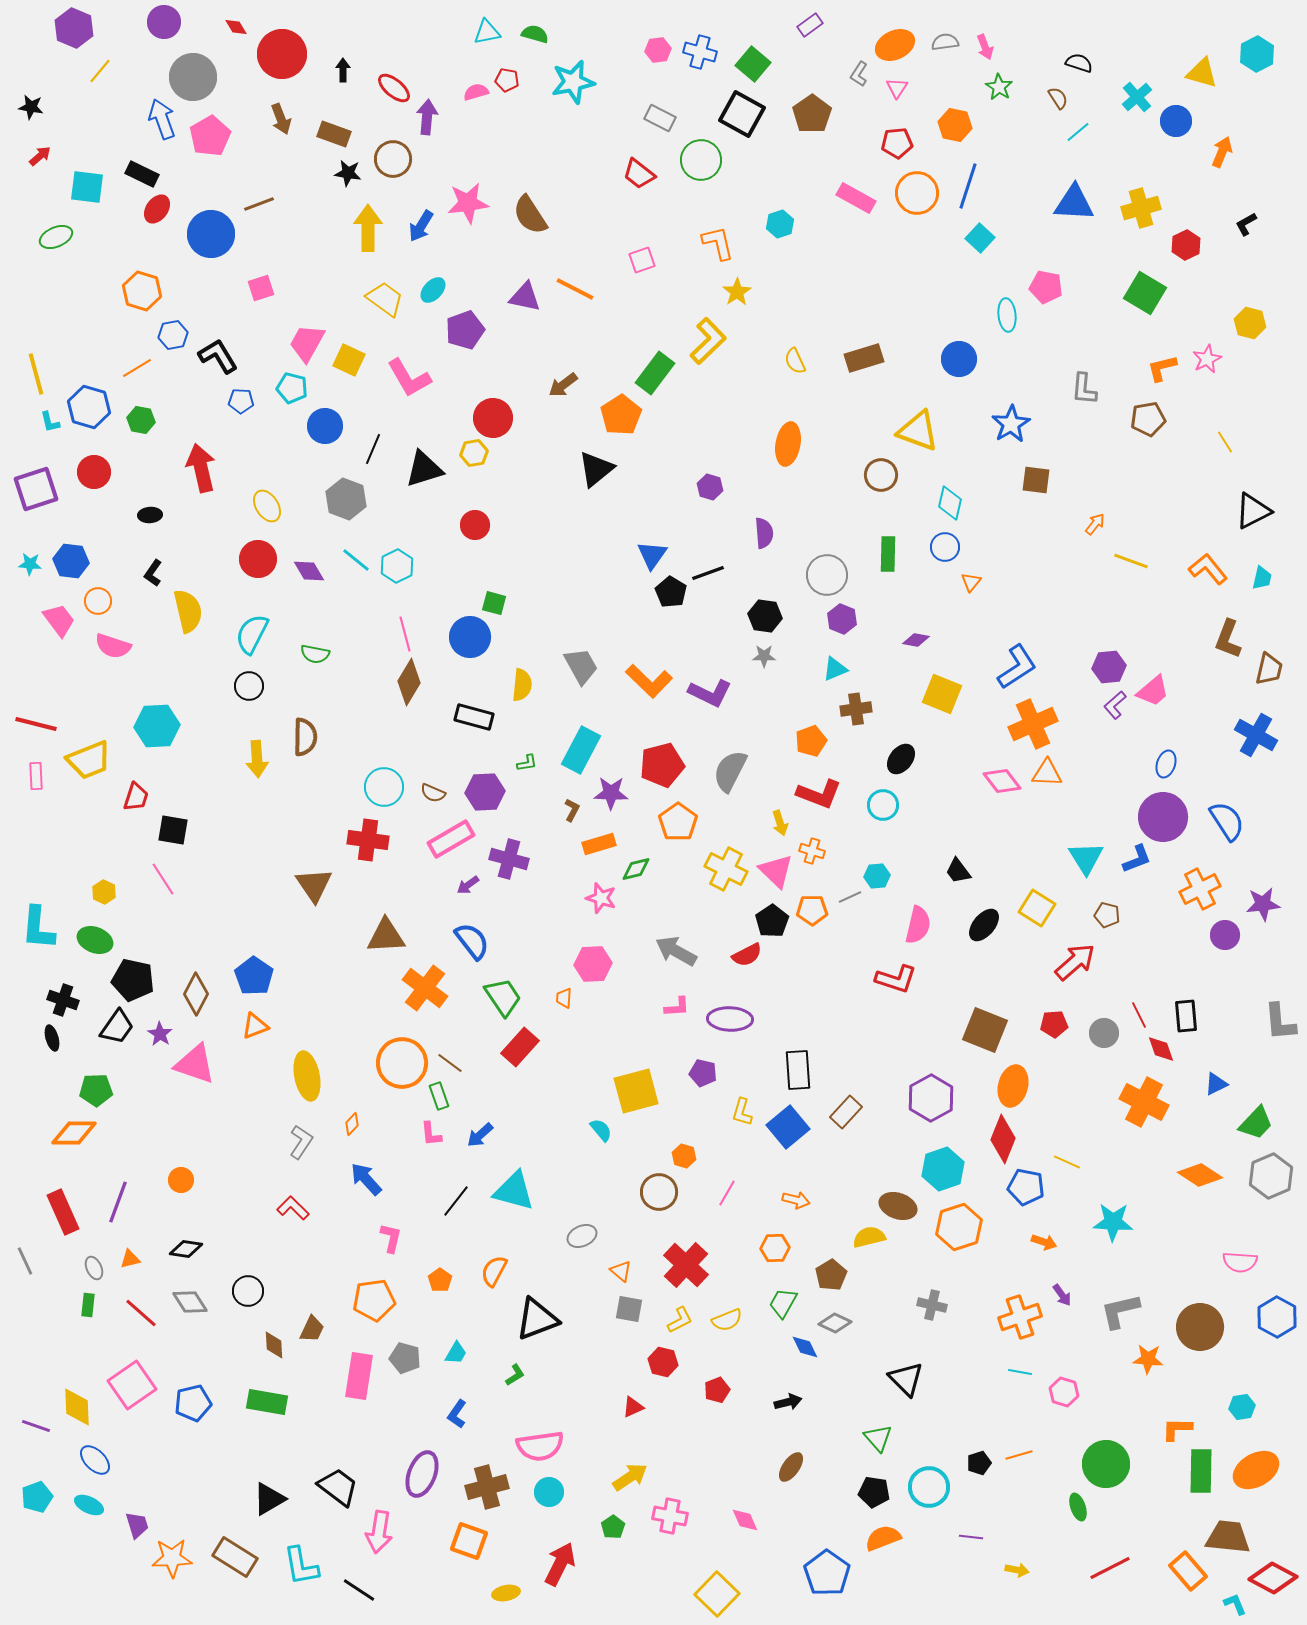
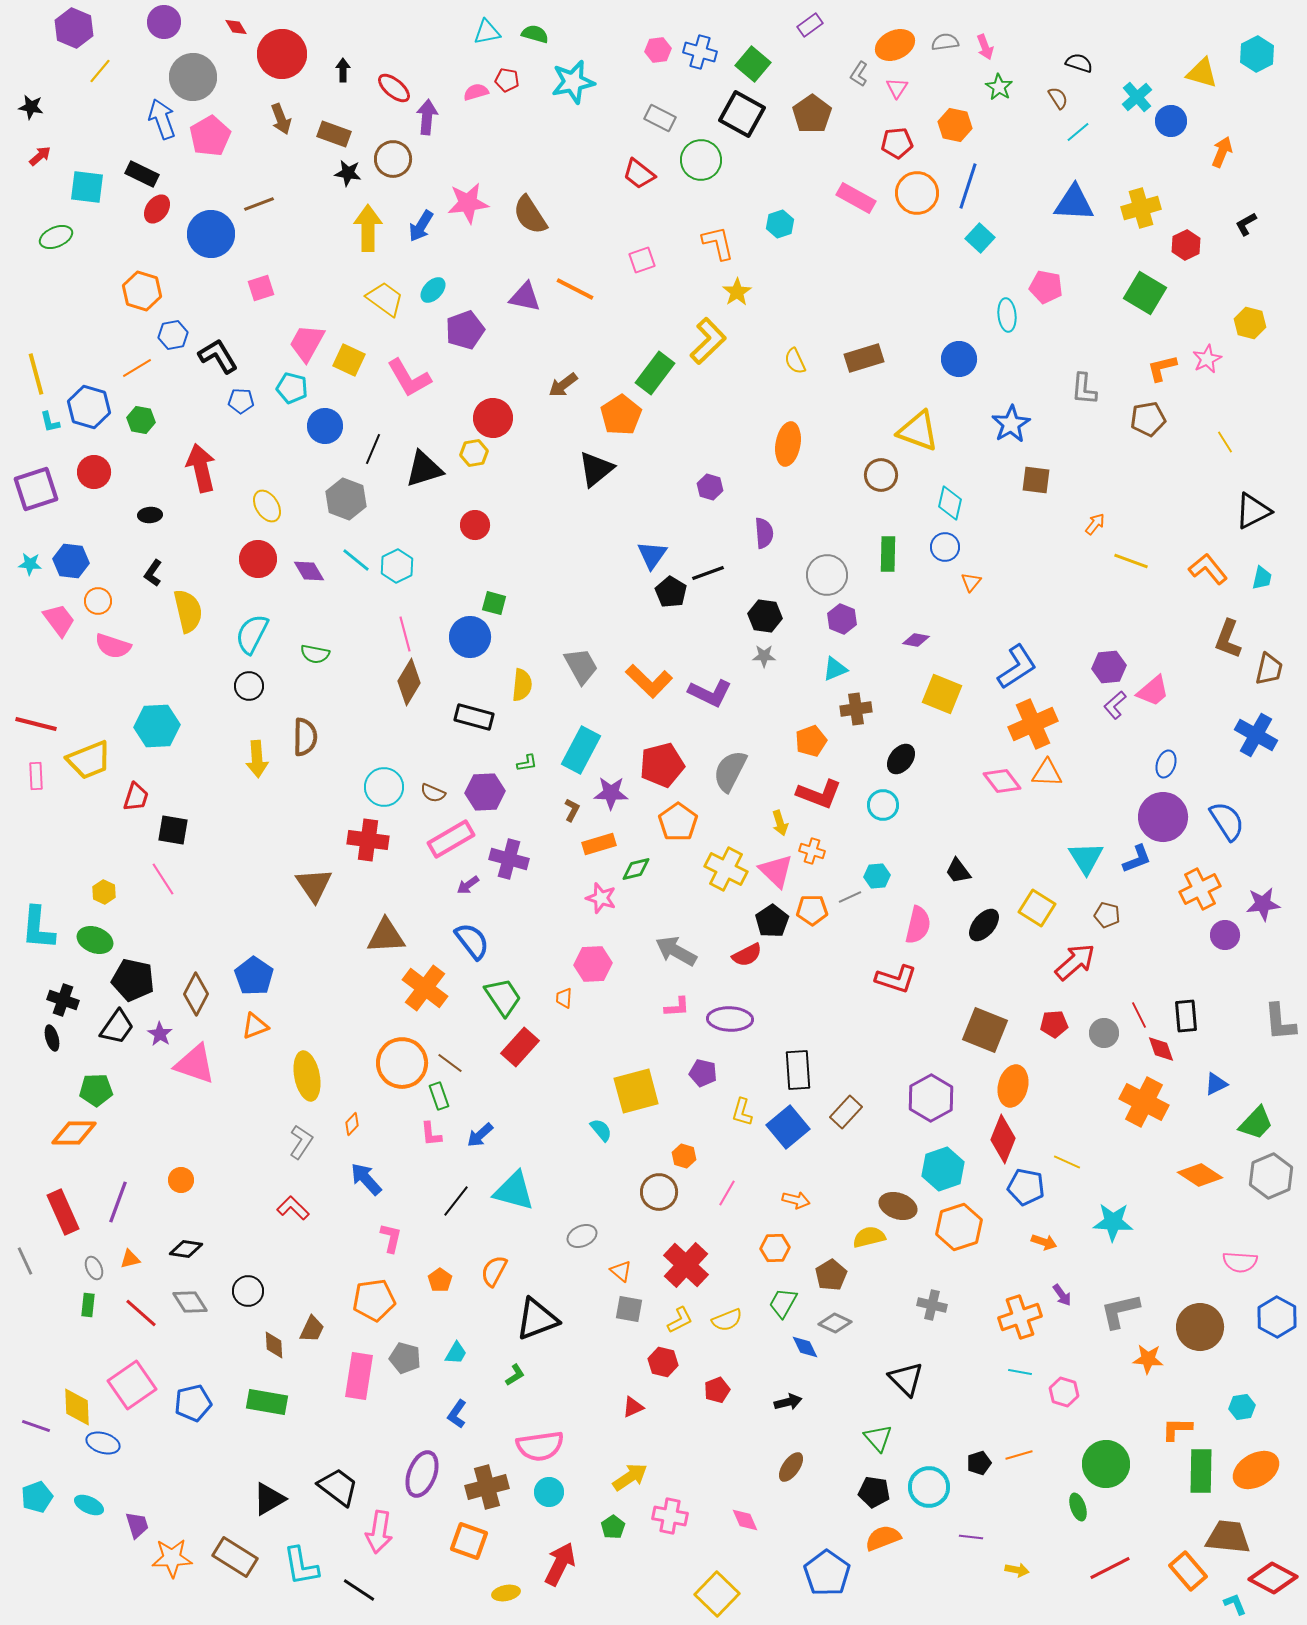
blue circle at (1176, 121): moved 5 px left
blue ellipse at (95, 1460): moved 8 px right, 17 px up; rotated 28 degrees counterclockwise
